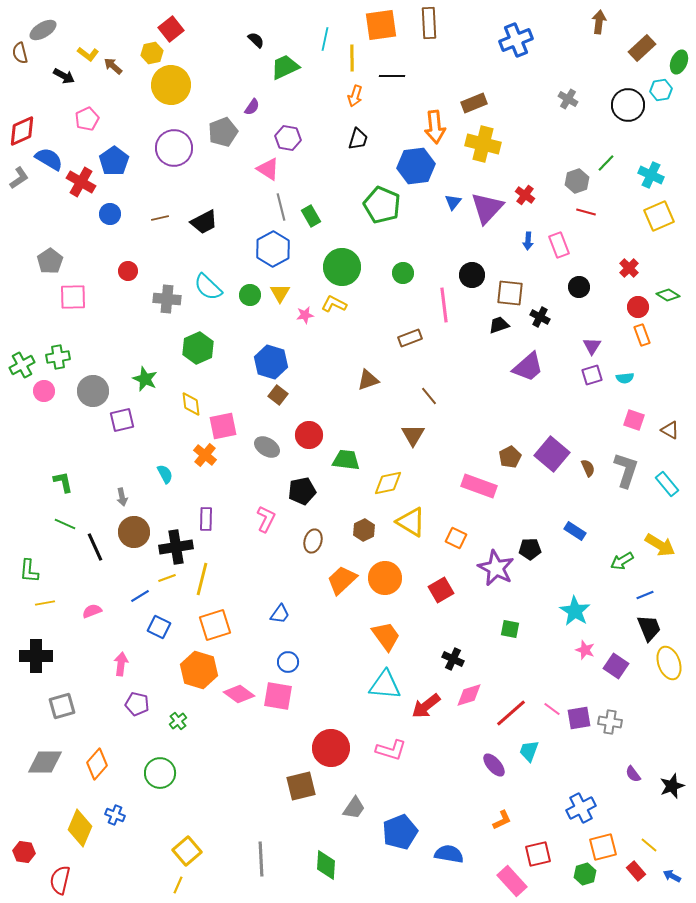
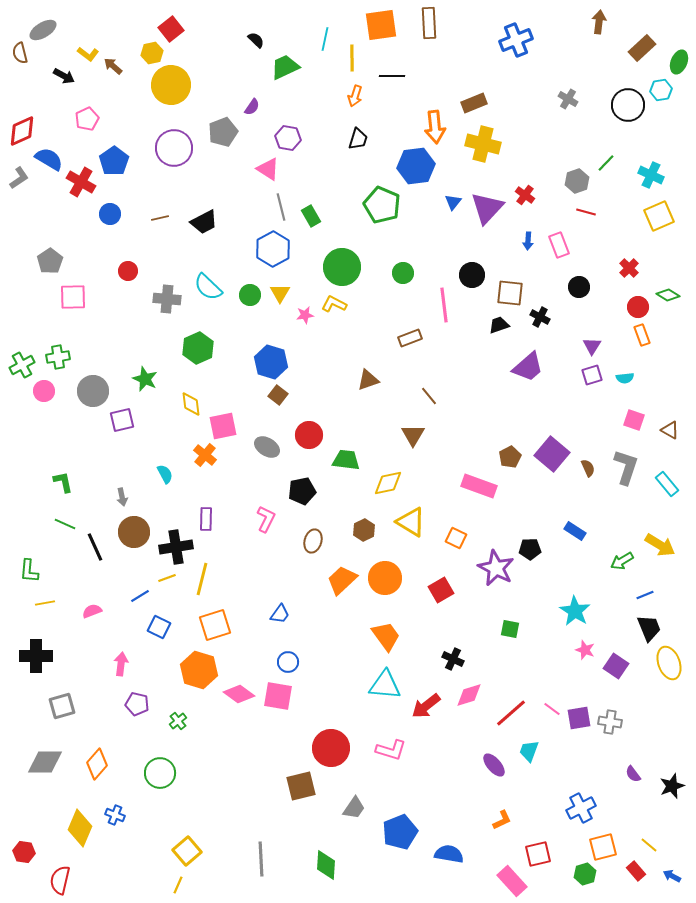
gray L-shape at (626, 470): moved 3 px up
